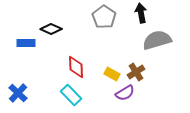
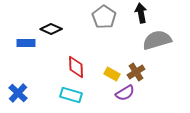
cyan rectangle: rotated 30 degrees counterclockwise
